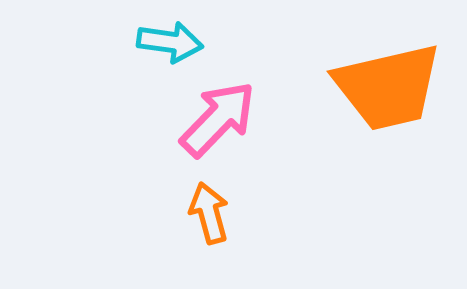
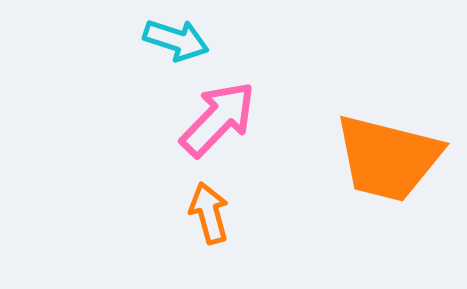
cyan arrow: moved 6 px right, 2 px up; rotated 10 degrees clockwise
orange trapezoid: moved 71 px down; rotated 27 degrees clockwise
